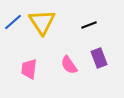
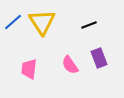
pink semicircle: moved 1 px right
